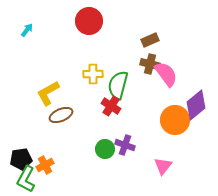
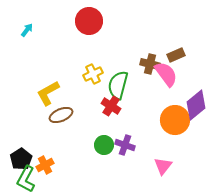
brown rectangle: moved 26 px right, 15 px down
yellow cross: rotated 24 degrees counterclockwise
green circle: moved 1 px left, 4 px up
black pentagon: rotated 25 degrees counterclockwise
